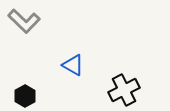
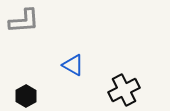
gray L-shape: rotated 48 degrees counterclockwise
black hexagon: moved 1 px right
